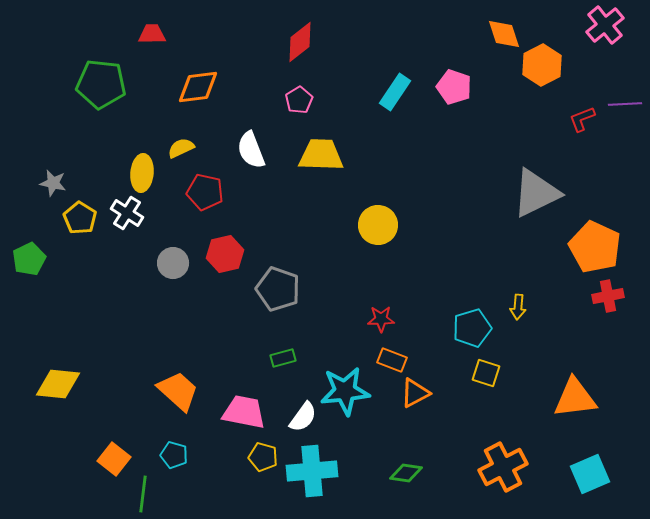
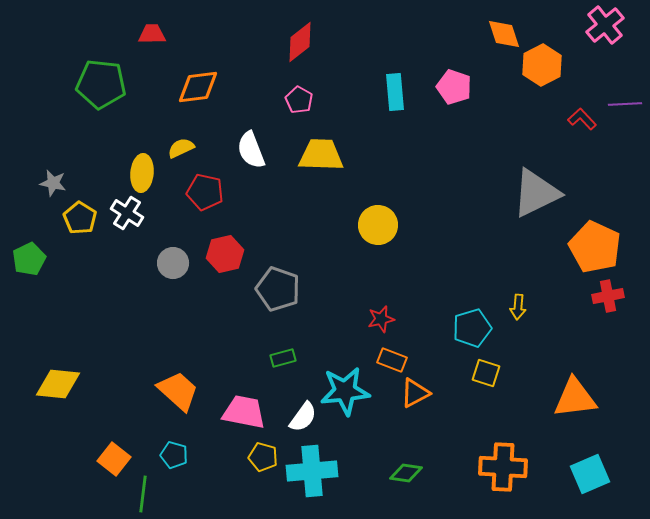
cyan rectangle at (395, 92): rotated 39 degrees counterclockwise
pink pentagon at (299, 100): rotated 12 degrees counterclockwise
red L-shape at (582, 119): rotated 68 degrees clockwise
red star at (381, 319): rotated 12 degrees counterclockwise
orange cross at (503, 467): rotated 30 degrees clockwise
